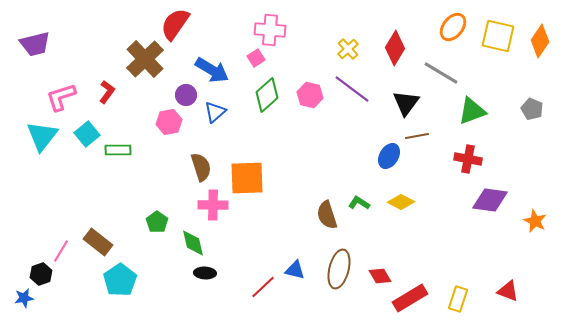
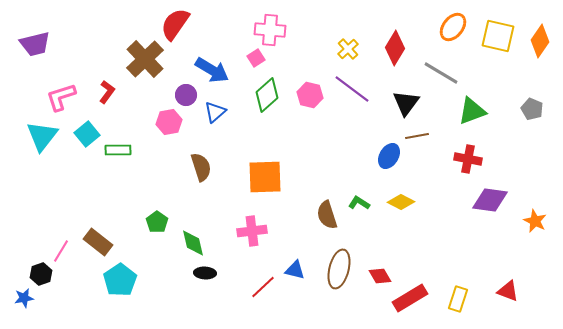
orange square at (247, 178): moved 18 px right, 1 px up
pink cross at (213, 205): moved 39 px right, 26 px down; rotated 8 degrees counterclockwise
